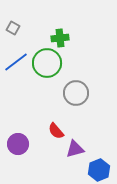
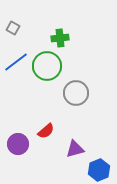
green circle: moved 3 px down
red semicircle: moved 10 px left; rotated 90 degrees counterclockwise
